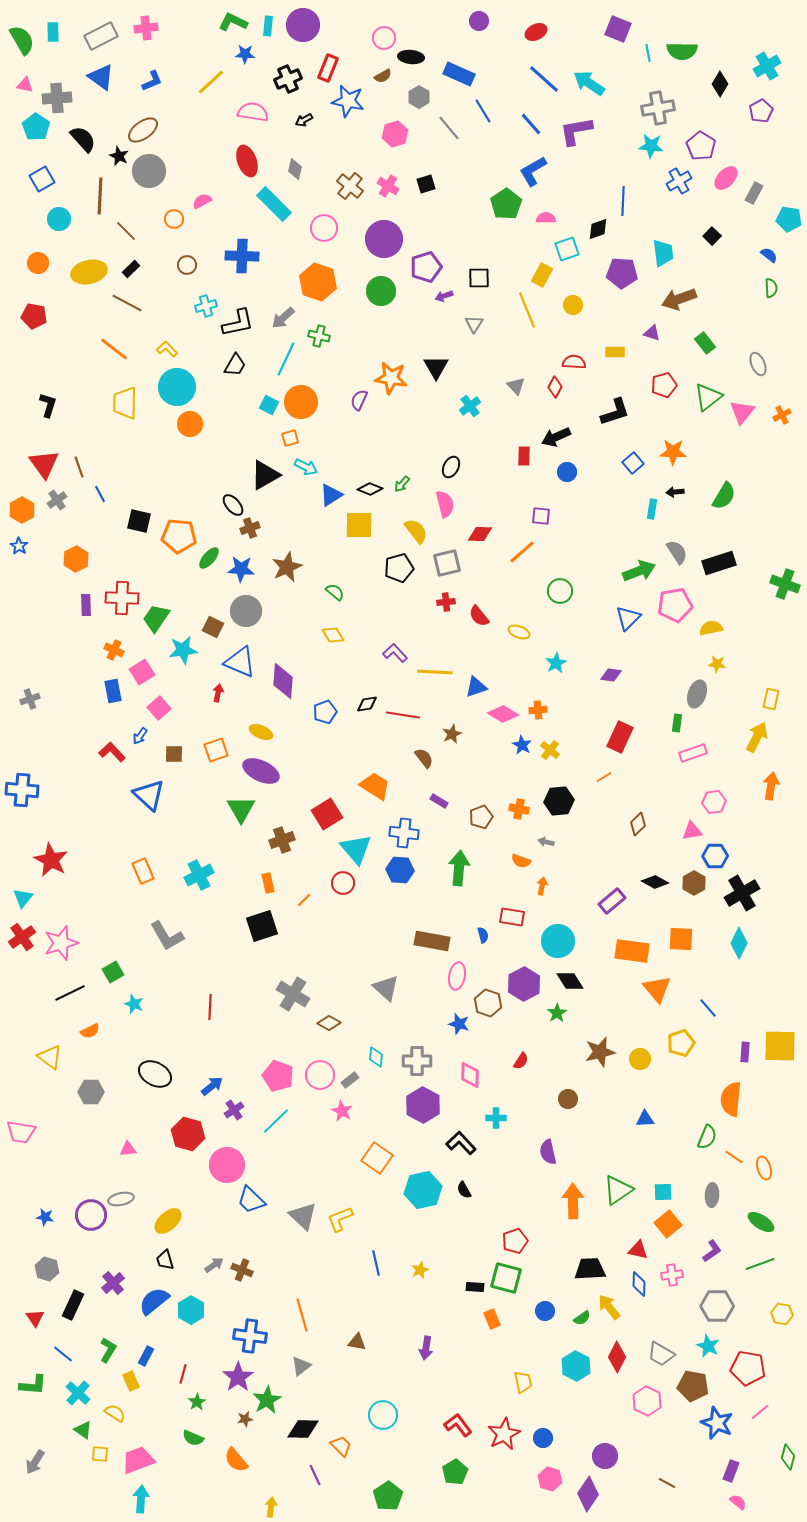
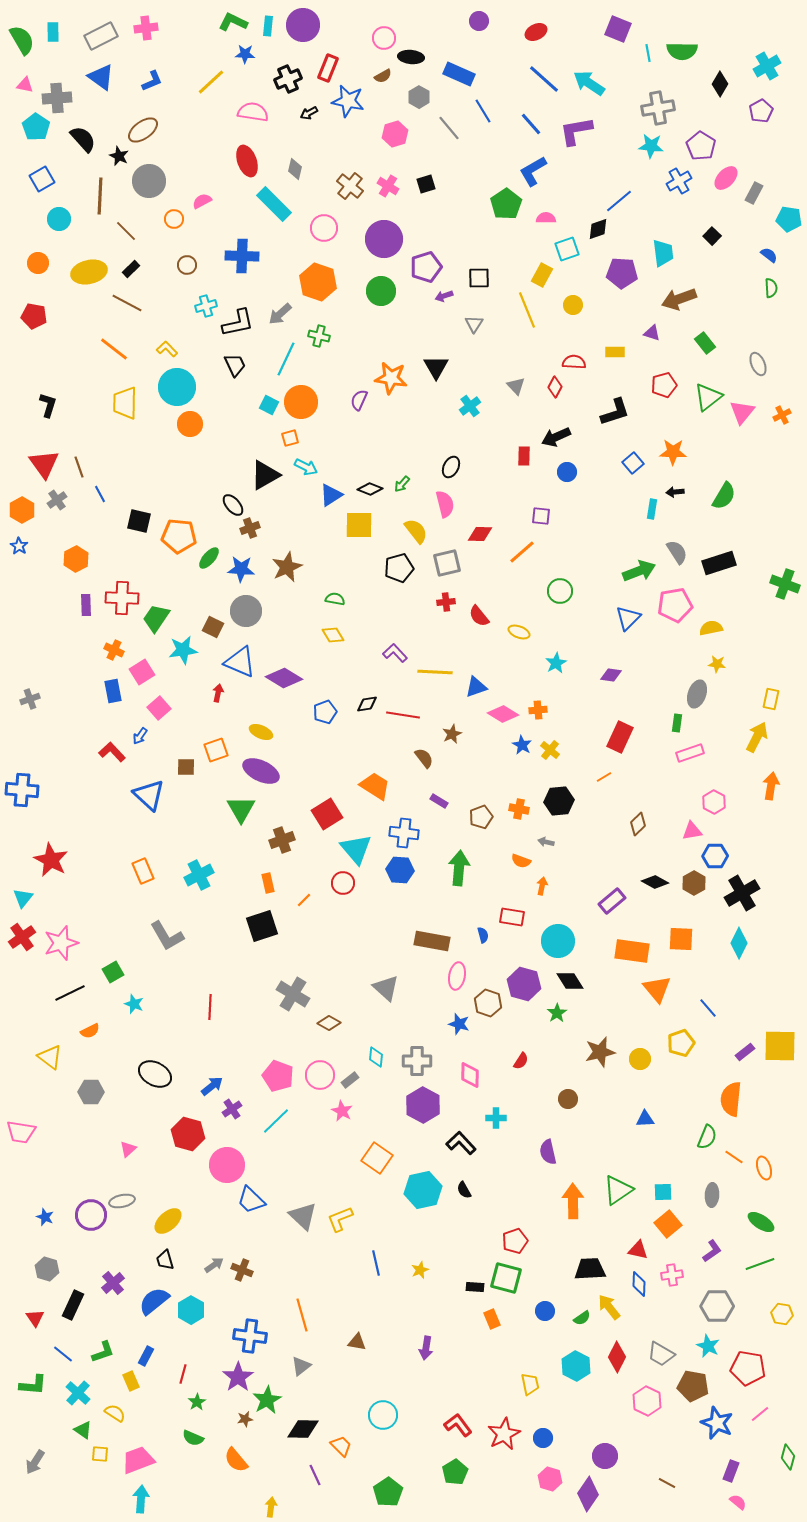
black arrow at (304, 120): moved 5 px right, 7 px up
gray circle at (149, 171): moved 10 px down
blue line at (623, 201): moved 4 px left; rotated 48 degrees clockwise
gray arrow at (283, 318): moved 3 px left, 4 px up
black trapezoid at (235, 365): rotated 55 degrees counterclockwise
green semicircle at (335, 592): moved 7 px down; rotated 30 degrees counterclockwise
purple diamond at (283, 681): moved 1 px right, 3 px up; rotated 63 degrees counterclockwise
pink rectangle at (693, 753): moved 3 px left
brown square at (174, 754): moved 12 px right, 13 px down
pink hexagon at (714, 802): rotated 25 degrees counterclockwise
purple hexagon at (524, 984): rotated 16 degrees counterclockwise
purple rectangle at (745, 1052): rotated 48 degrees clockwise
purple cross at (234, 1110): moved 2 px left, 1 px up
pink triangle at (128, 1149): rotated 36 degrees counterclockwise
gray ellipse at (121, 1199): moved 1 px right, 2 px down
blue star at (45, 1217): rotated 12 degrees clockwise
green L-shape at (108, 1350): moved 5 px left, 2 px down; rotated 40 degrees clockwise
yellow trapezoid at (523, 1382): moved 7 px right, 2 px down
pink line at (760, 1412): moved 2 px down
green pentagon at (388, 1496): moved 4 px up
